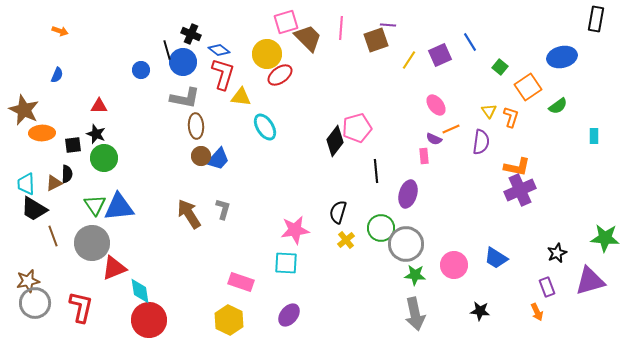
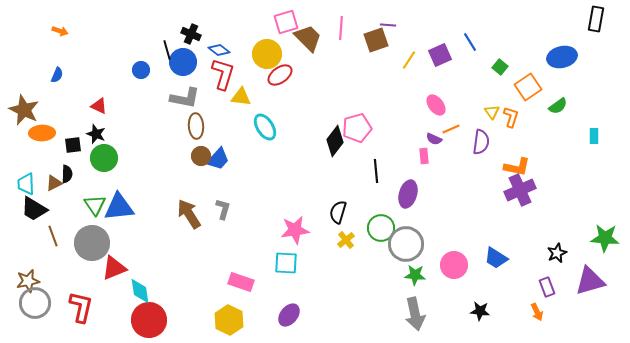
red triangle at (99, 106): rotated 24 degrees clockwise
yellow triangle at (489, 111): moved 3 px right, 1 px down
